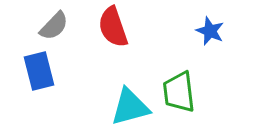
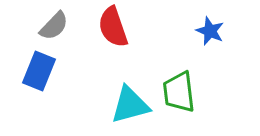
blue rectangle: rotated 36 degrees clockwise
cyan triangle: moved 2 px up
